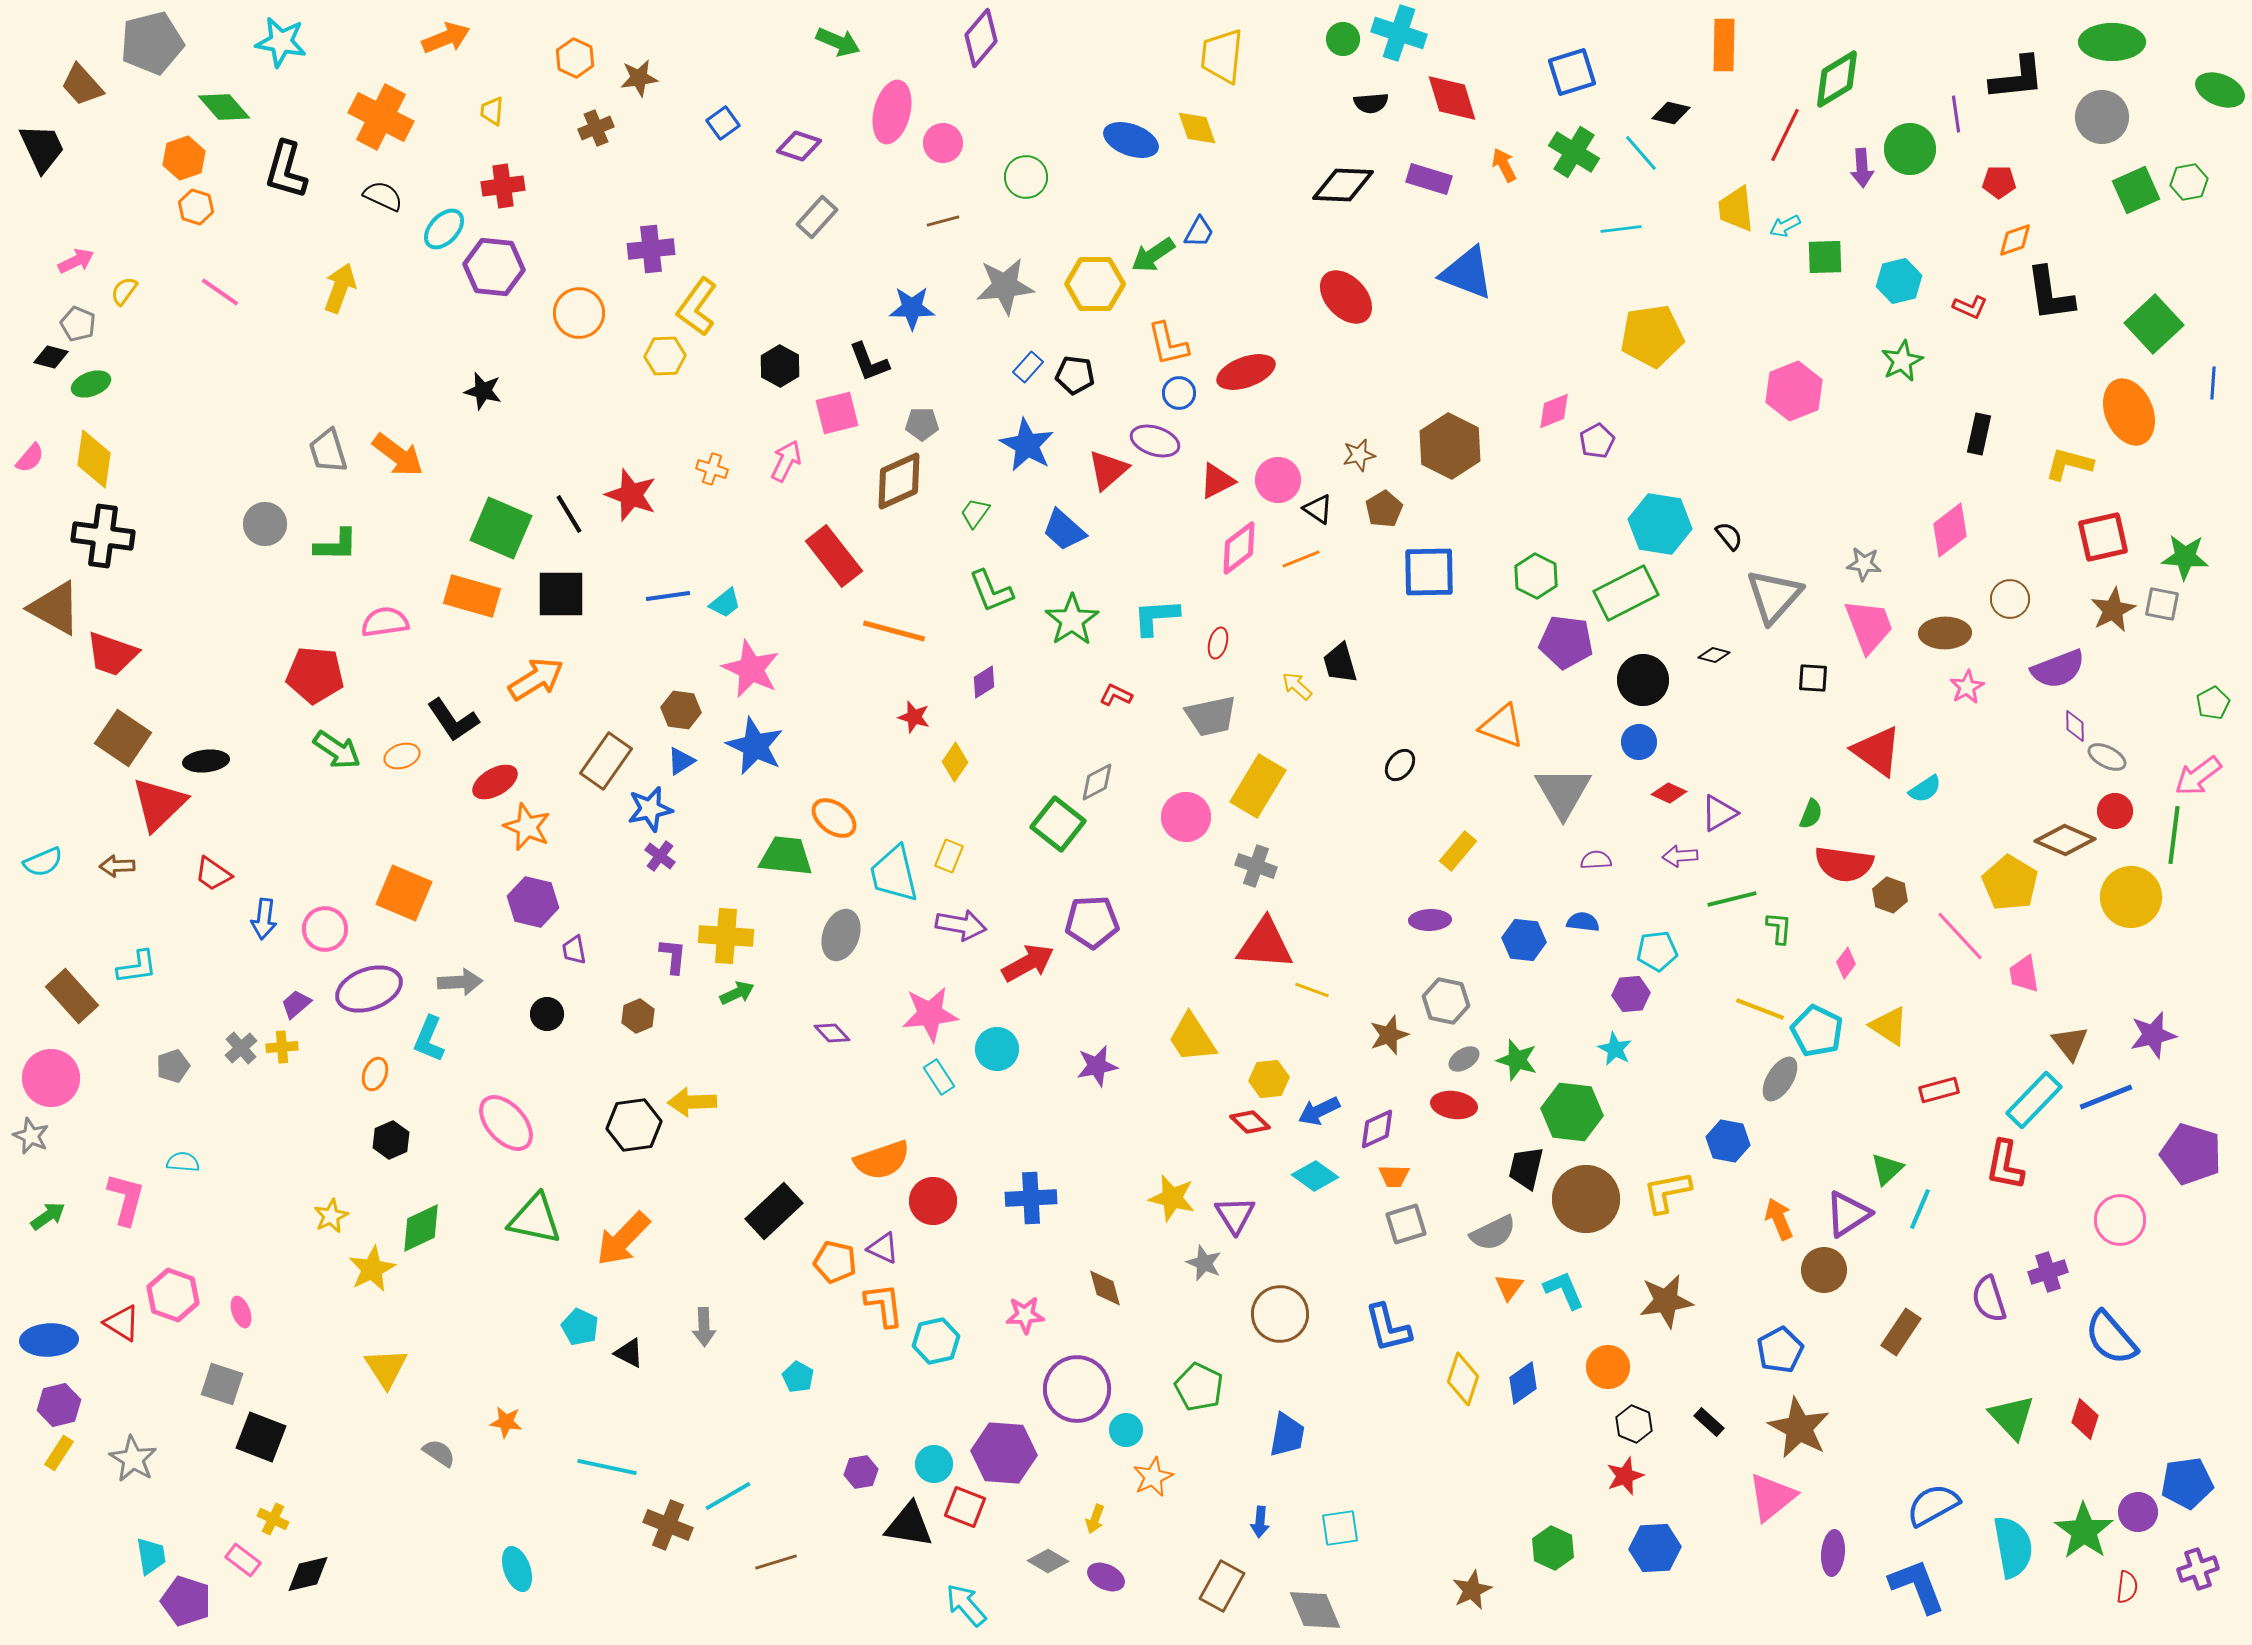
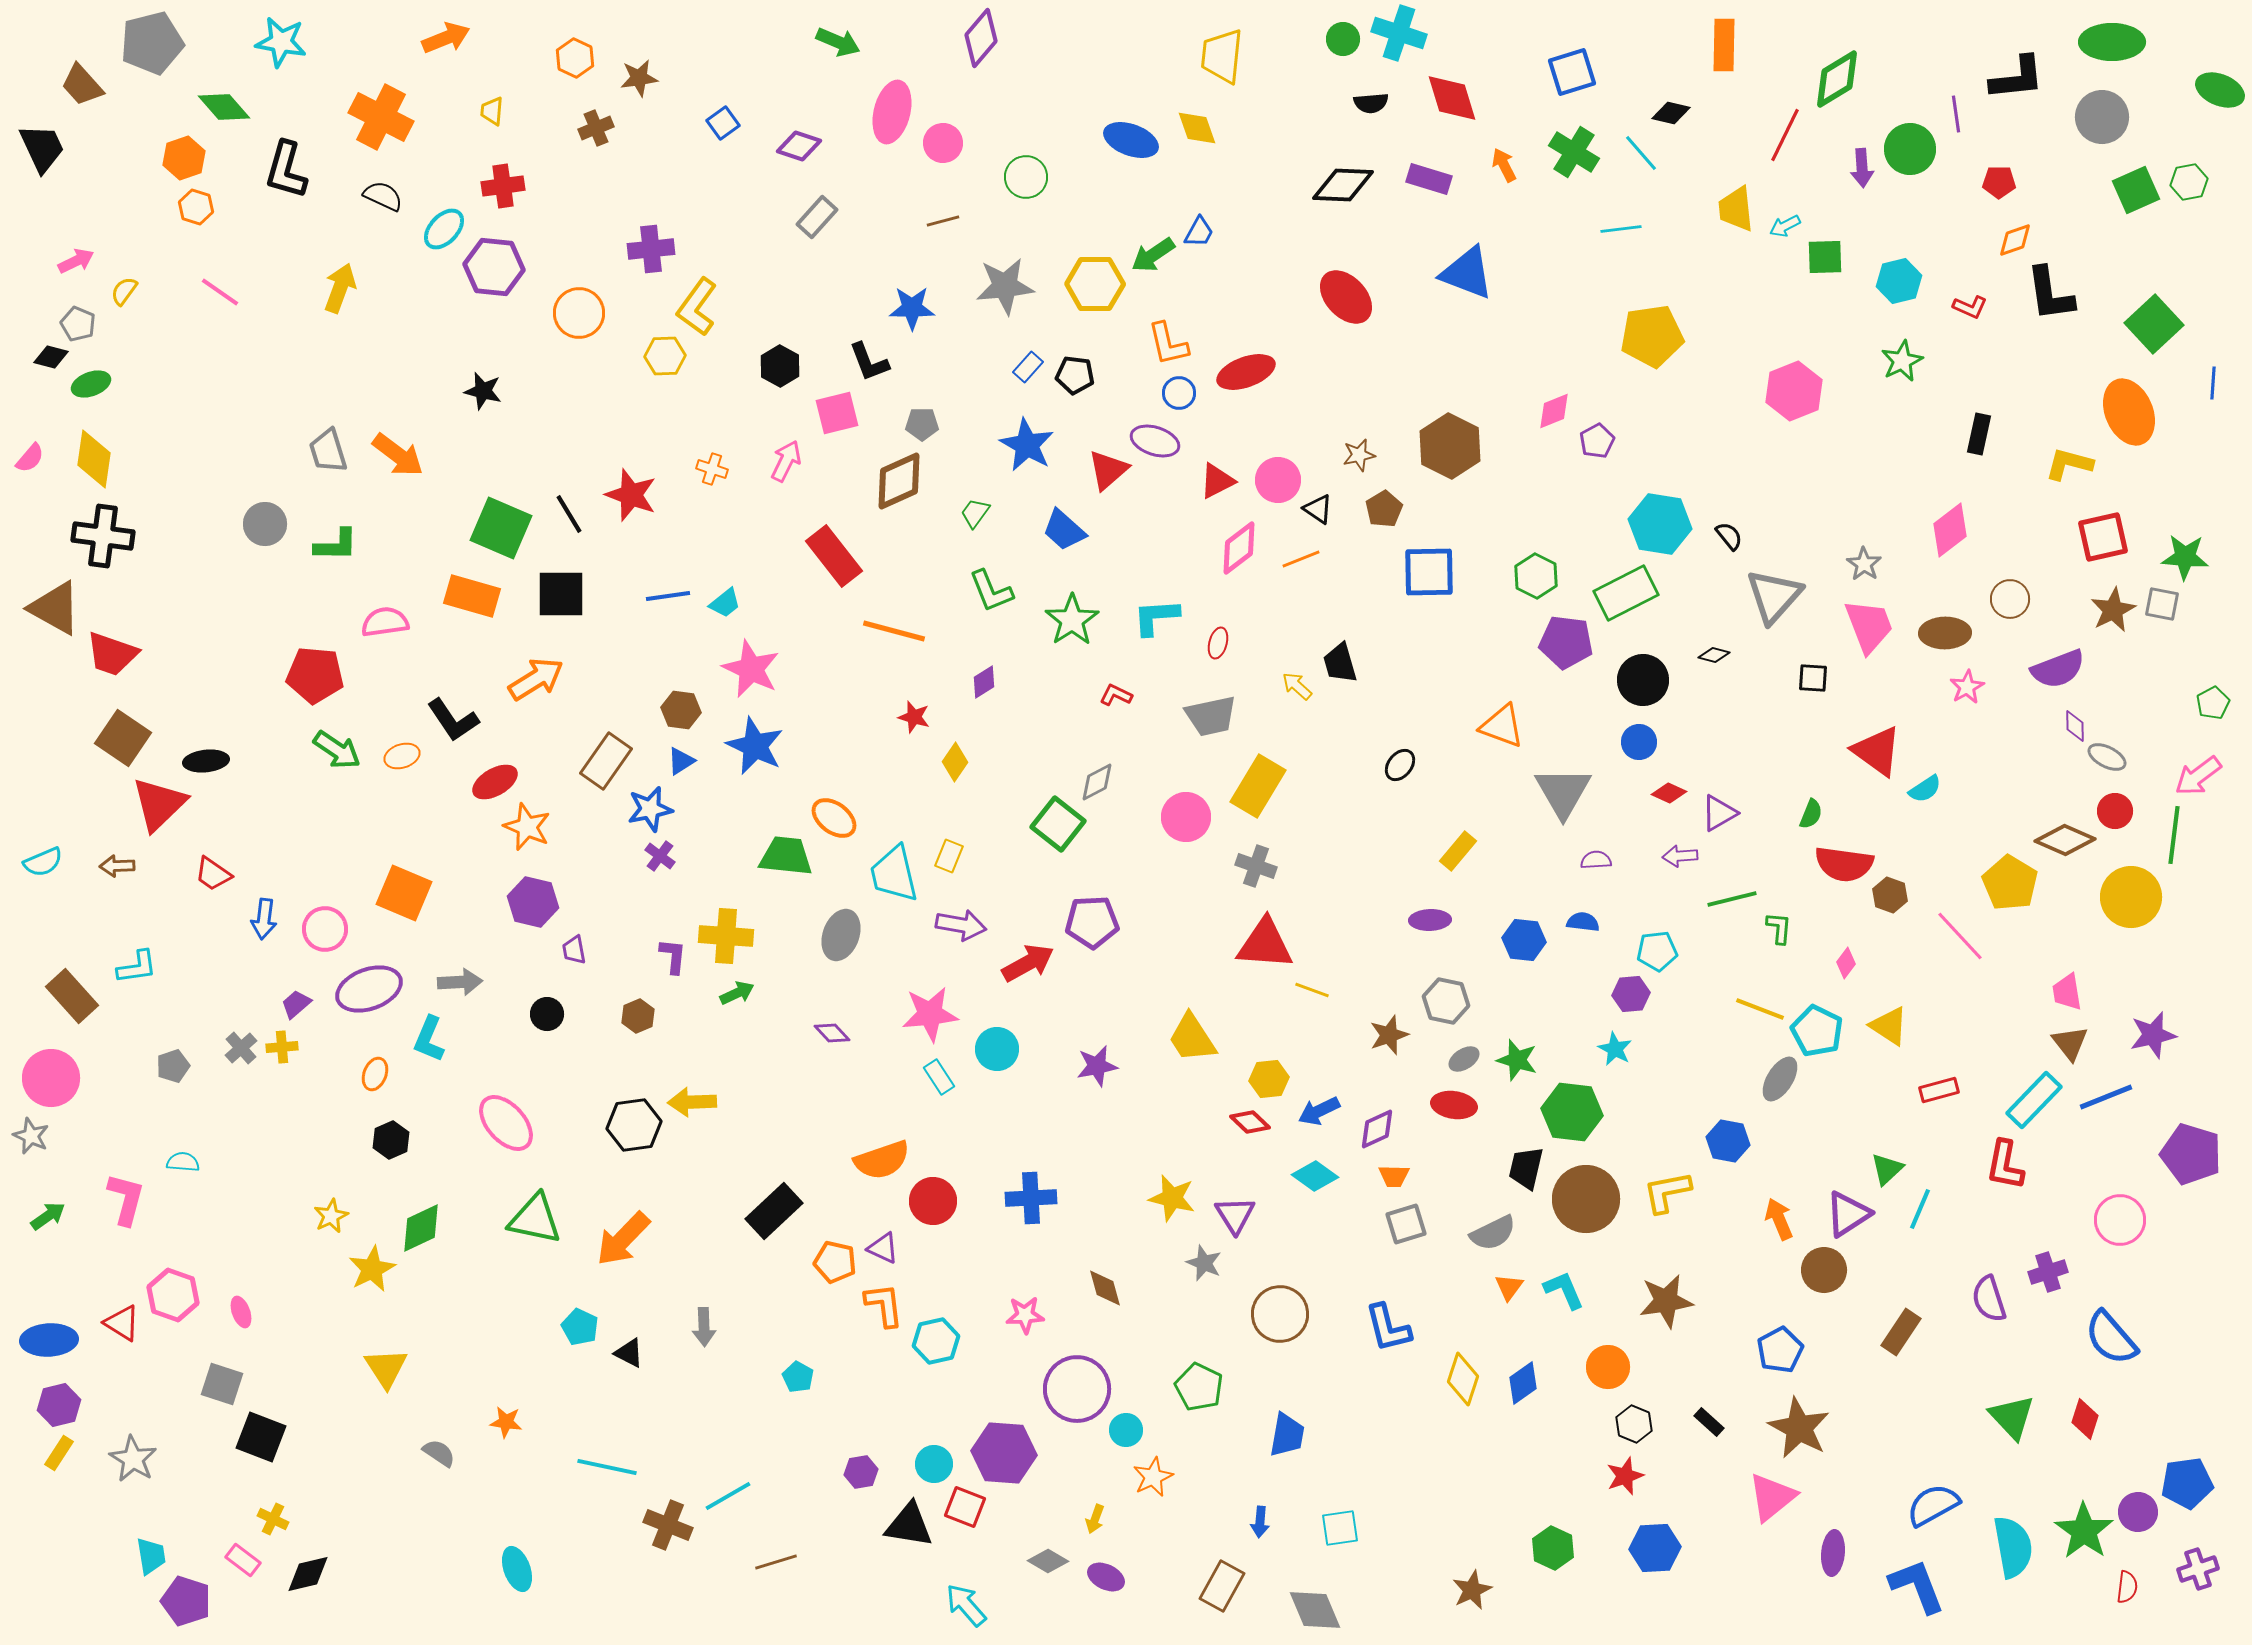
gray star at (1864, 564): rotated 28 degrees clockwise
pink trapezoid at (2024, 974): moved 43 px right, 18 px down
